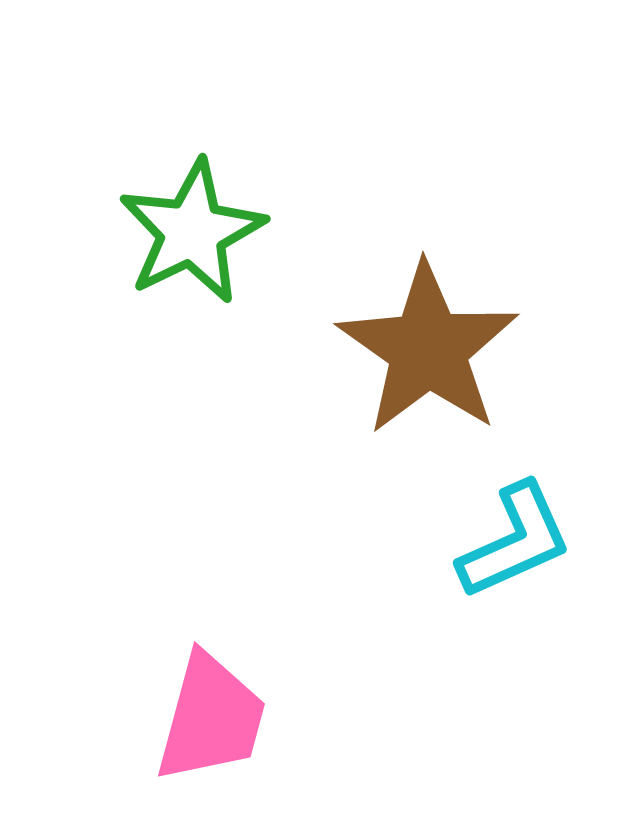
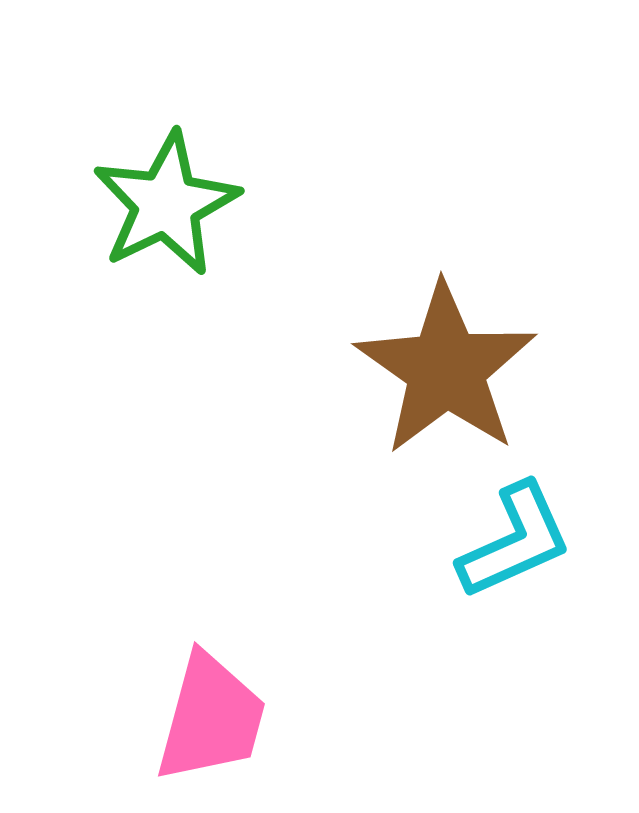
green star: moved 26 px left, 28 px up
brown star: moved 18 px right, 20 px down
